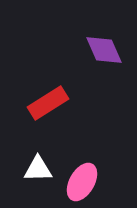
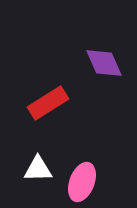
purple diamond: moved 13 px down
pink ellipse: rotated 9 degrees counterclockwise
